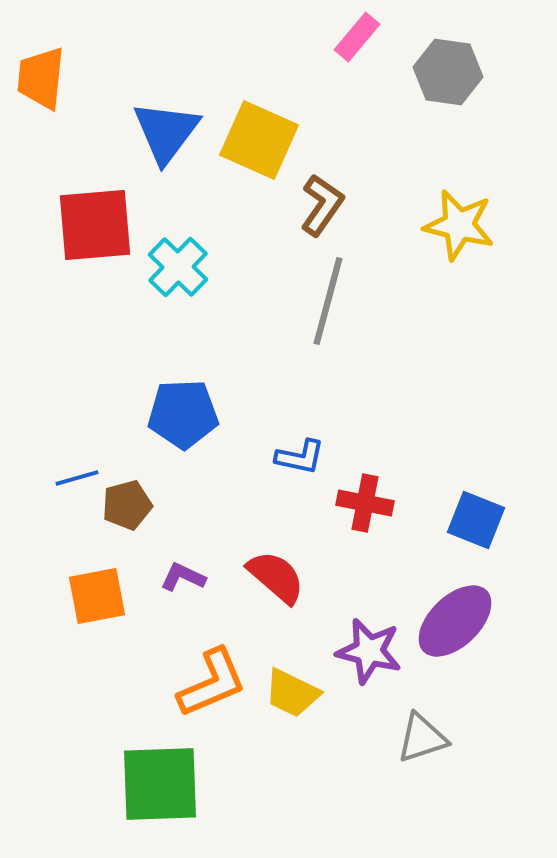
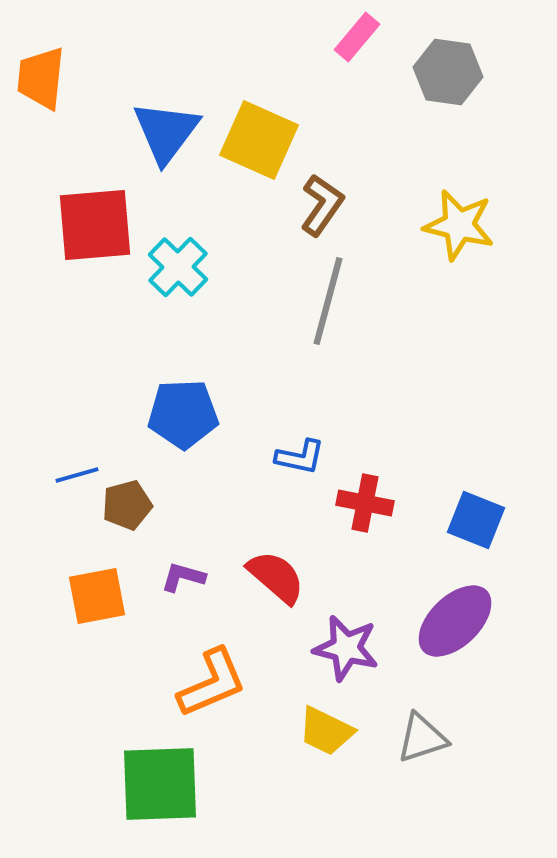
blue line: moved 3 px up
purple L-shape: rotated 9 degrees counterclockwise
purple star: moved 23 px left, 3 px up
yellow trapezoid: moved 34 px right, 38 px down
